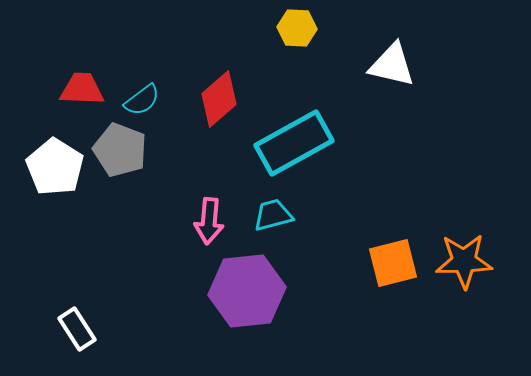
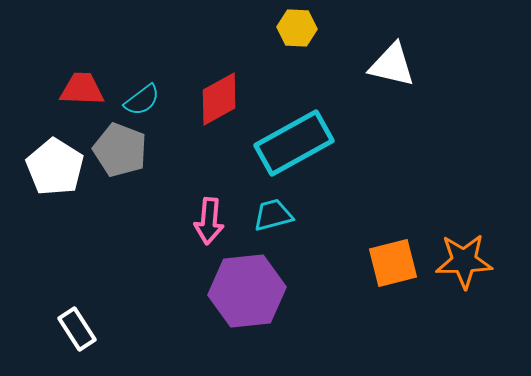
red diamond: rotated 12 degrees clockwise
